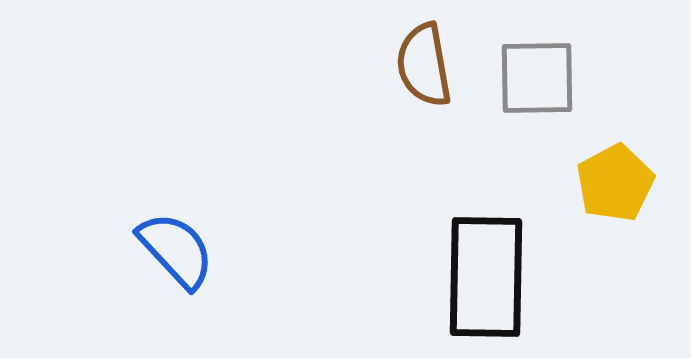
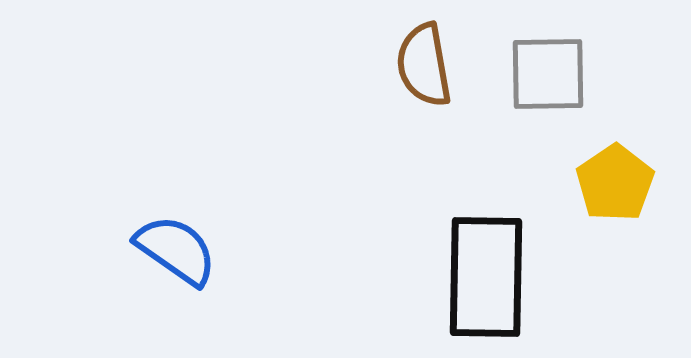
gray square: moved 11 px right, 4 px up
yellow pentagon: rotated 6 degrees counterclockwise
blue semicircle: rotated 12 degrees counterclockwise
